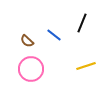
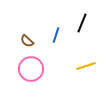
blue line: moved 2 px right; rotated 70 degrees clockwise
